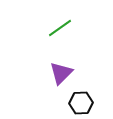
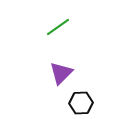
green line: moved 2 px left, 1 px up
